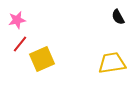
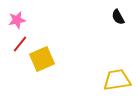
yellow trapezoid: moved 5 px right, 17 px down
